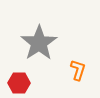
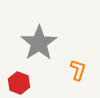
red hexagon: rotated 20 degrees clockwise
